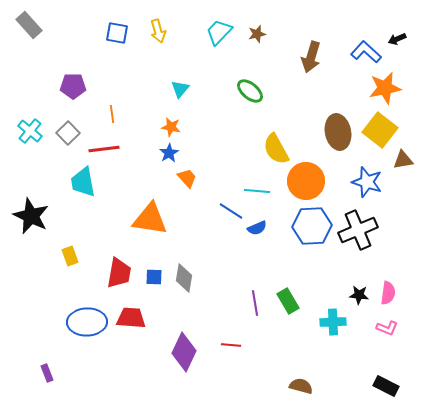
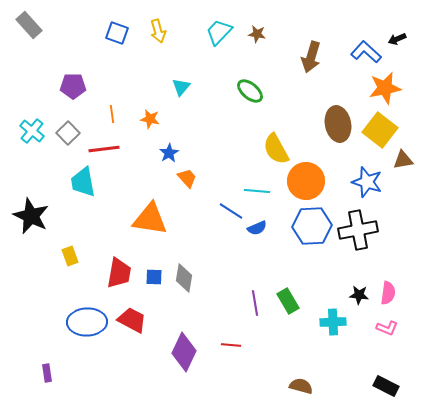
blue square at (117, 33): rotated 10 degrees clockwise
brown star at (257, 34): rotated 24 degrees clockwise
cyan triangle at (180, 89): moved 1 px right, 2 px up
orange star at (171, 127): moved 21 px left, 8 px up
cyan cross at (30, 131): moved 2 px right
brown ellipse at (338, 132): moved 8 px up
black cross at (358, 230): rotated 12 degrees clockwise
red trapezoid at (131, 318): moved 1 px right, 2 px down; rotated 24 degrees clockwise
purple rectangle at (47, 373): rotated 12 degrees clockwise
